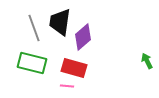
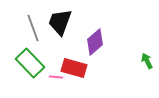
black trapezoid: rotated 12 degrees clockwise
gray line: moved 1 px left
purple diamond: moved 12 px right, 5 px down
green rectangle: moved 2 px left; rotated 32 degrees clockwise
pink line: moved 11 px left, 9 px up
